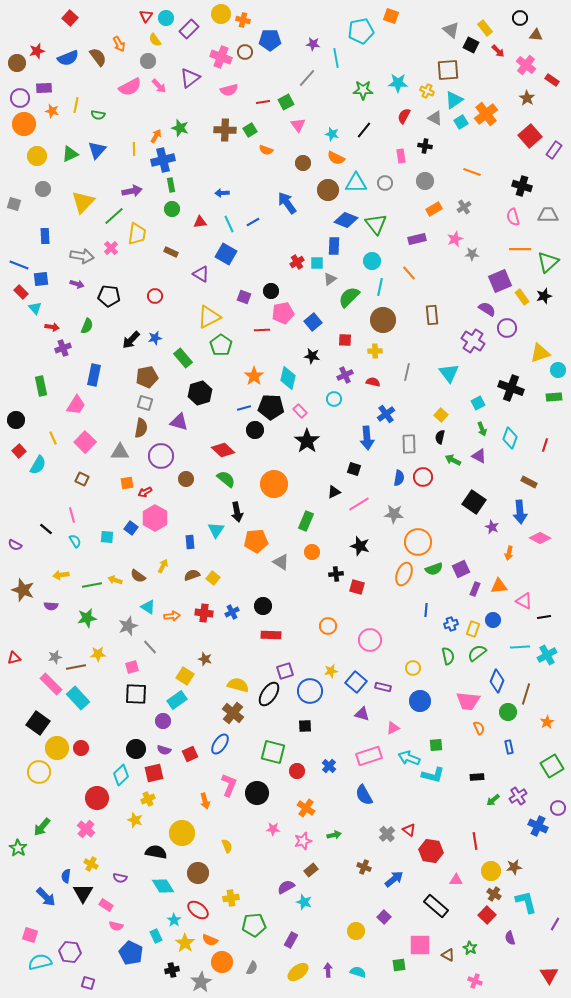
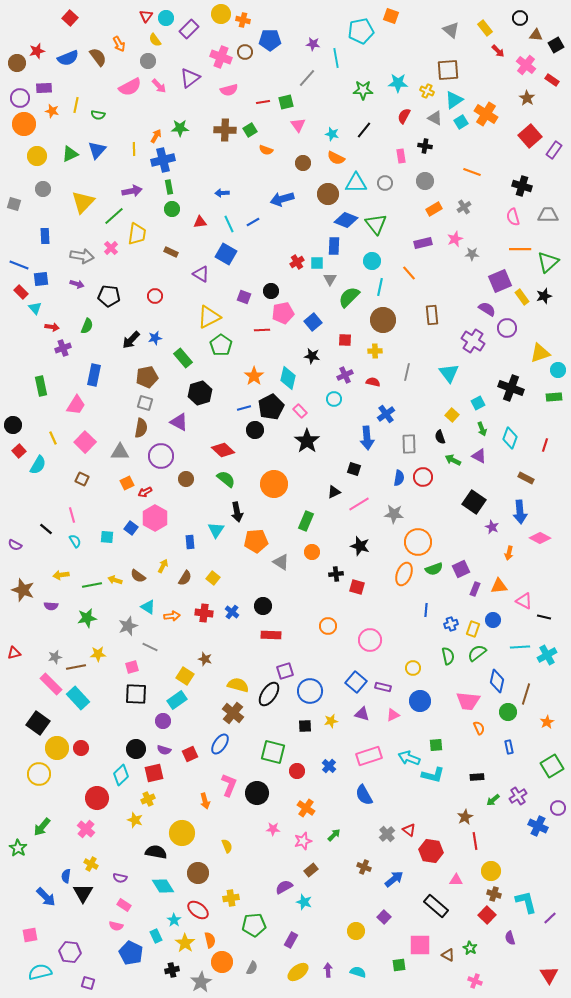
black square at (471, 45): moved 85 px right; rotated 35 degrees clockwise
green square at (286, 102): rotated 14 degrees clockwise
orange cross at (486, 114): rotated 20 degrees counterclockwise
green star at (180, 128): rotated 18 degrees counterclockwise
green rectangle at (171, 185): moved 2 px left, 2 px down
brown circle at (328, 190): moved 4 px down
blue arrow at (287, 203): moved 5 px left, 4 px up; rotated 70 degrees counterclockwise
purple rectangle at (417, 239): moved 6 px right, 4 px down
gray triangle at (330, 279): rotated 24 degrees counterclockwise
black pentagon at (271, 407): rotated 30 degrees counterclockwise
yellow square at (441, 415): moved 11 px right
black circle at (16, 420): moved 3 px left, 5 px down
purple triangle at (179, 422): rotated 12 degrees clockwise
black semicircle at (440, 437): rotated 32 degrees counterclockwise
brown rectangle at (529, 482): moved 3 px left, 4 px up
orange square at (127, 483): rotated 16 degrees counterclockwise
brown semicircle at (192, 575): moved 7 px left, 3 px down; rotated 140 degrees clockwise
blue cross at (232, 612): rotated 24 degrees counterclockwise
black line at (544, 617): rotated 24 degrees clockwise
gray line at (150, 647): rotated 21 degrees counterclockwise
red triangle at (14, 658): moved 5 px up
yellow star at (331, 671): moved 50 px down
blue diamond at (497, 681): rotated 10 degrees counterclockwise
pink triangle at (393, 728): moved 13 px up
yellow circle at (39, 772): moved 2 px down
green arrow at (334, 835): rotated 32 degrees counterclockwise
brown star at (514, 867): moved 49 px left, 50 px up; rotated 21 degrees counterclockwise
purple semicircle at (286, 887): moved 2 px left
brown cross at (494, 894): rotated 16 degrees counterclockwise
pink rectangle at (106, 905): moved 18 px right
purple line at (555, 924): moved 5 px left, 6 px up; rotated 16 degrees clockwise
pink square at (30, 935): rotated 28 degrees counterclockwise
orange semicircle at (210, 940): rotated 126 degrees counterclockwise
cyan semicircle at (40, 962): moved 10 px down
